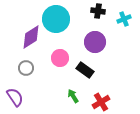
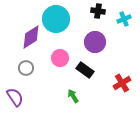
red cross: moved 21 px right, 19 px up
